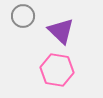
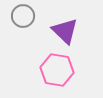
purple triangle: moved 4 px right
